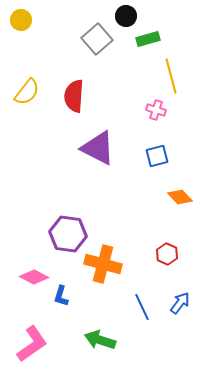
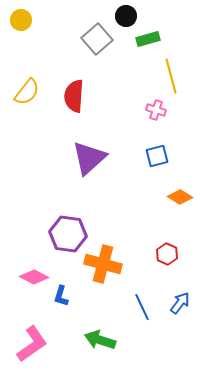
purple triangle: moved 9 px left, 10 px down; rotated 51 degrees clockwise
orange diamond: rotated 15 degrees counterclockwise
